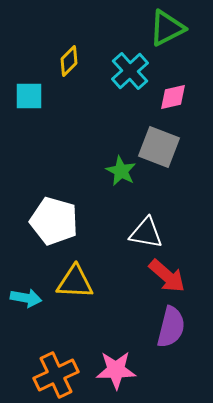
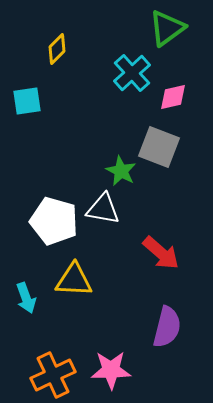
green triangle: rotated 9 degrees counterclockwise
yellow diamond: moved 12 px left, 12 px up
cyan cross: moved 2 px right, 2 px down
cyan square: moved 2 px left, 5 px down; rotated 8 degrees counterclockwise
white triangle: moved 43 px left, 24 px up
red arrow: moved 6 px left, 23 px up
yellow triangle: moved 1 px left, 2 px up
cyan arrow: rotated 60 degrees clockwise
purple semicircle: moved 4 px left
pink star: moved 5 px left
orange cross: moved 3 px left
